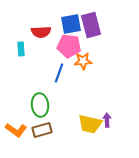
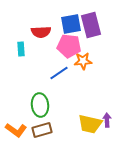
blue line: rotated 36 degrees clockwise
